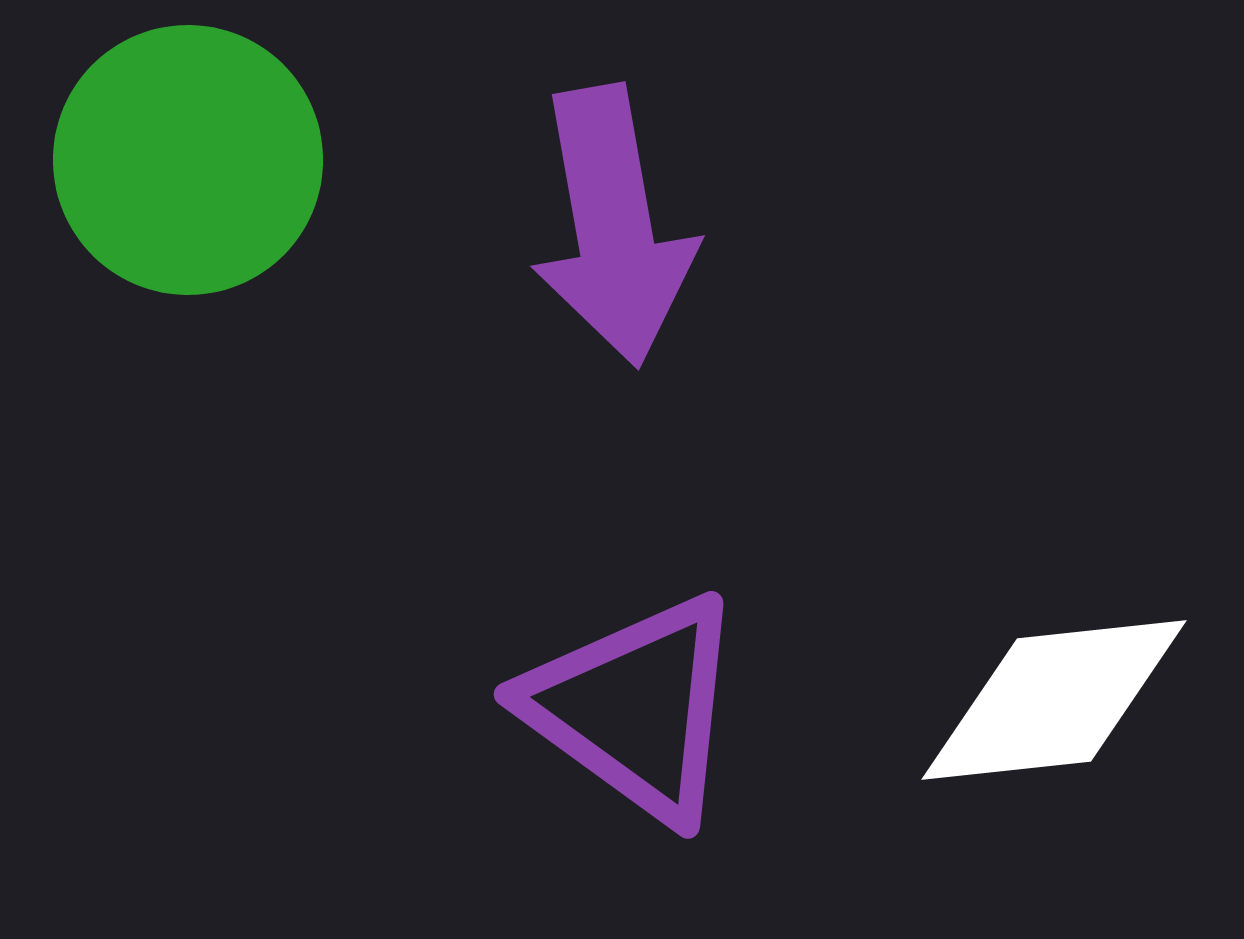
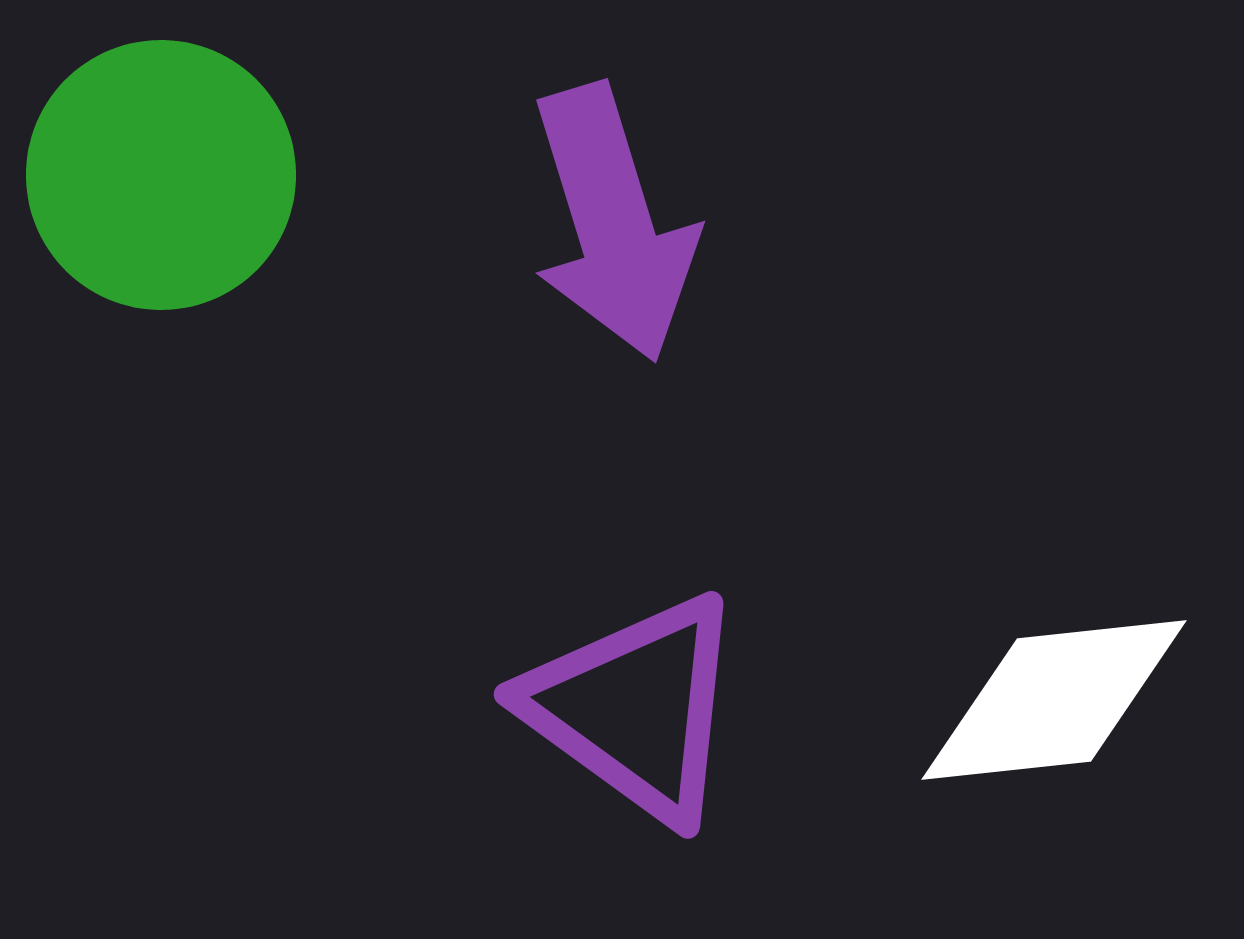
green circle: moved 27 px left, 15 px down
purple arrow: moved 3 px up; rotated 7 degrees counterclockwise
